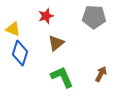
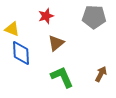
yellow triangle: moved 1 px left
blue diamond: moved 1 px right; rotated 20 degrees counterclockwise
